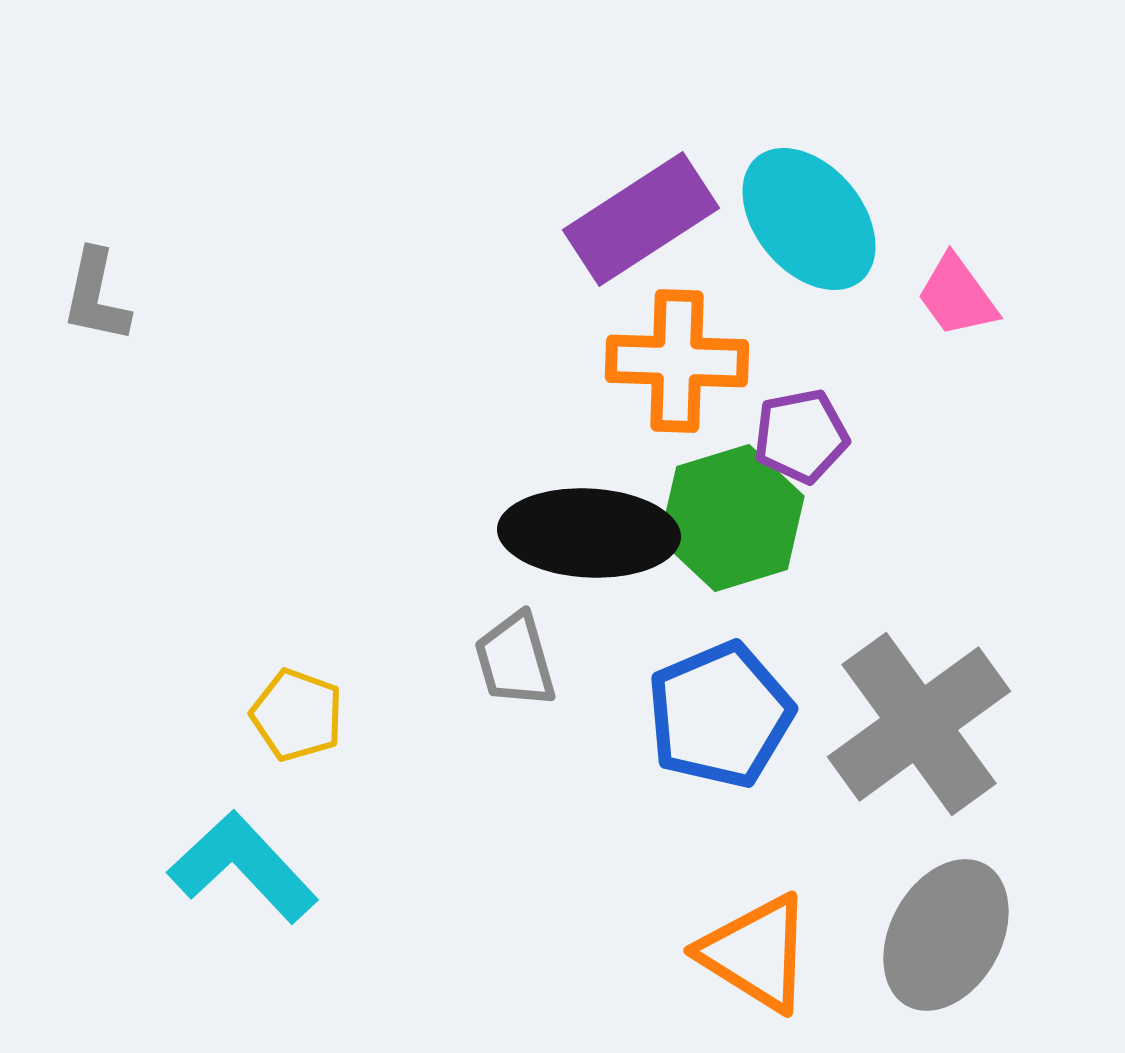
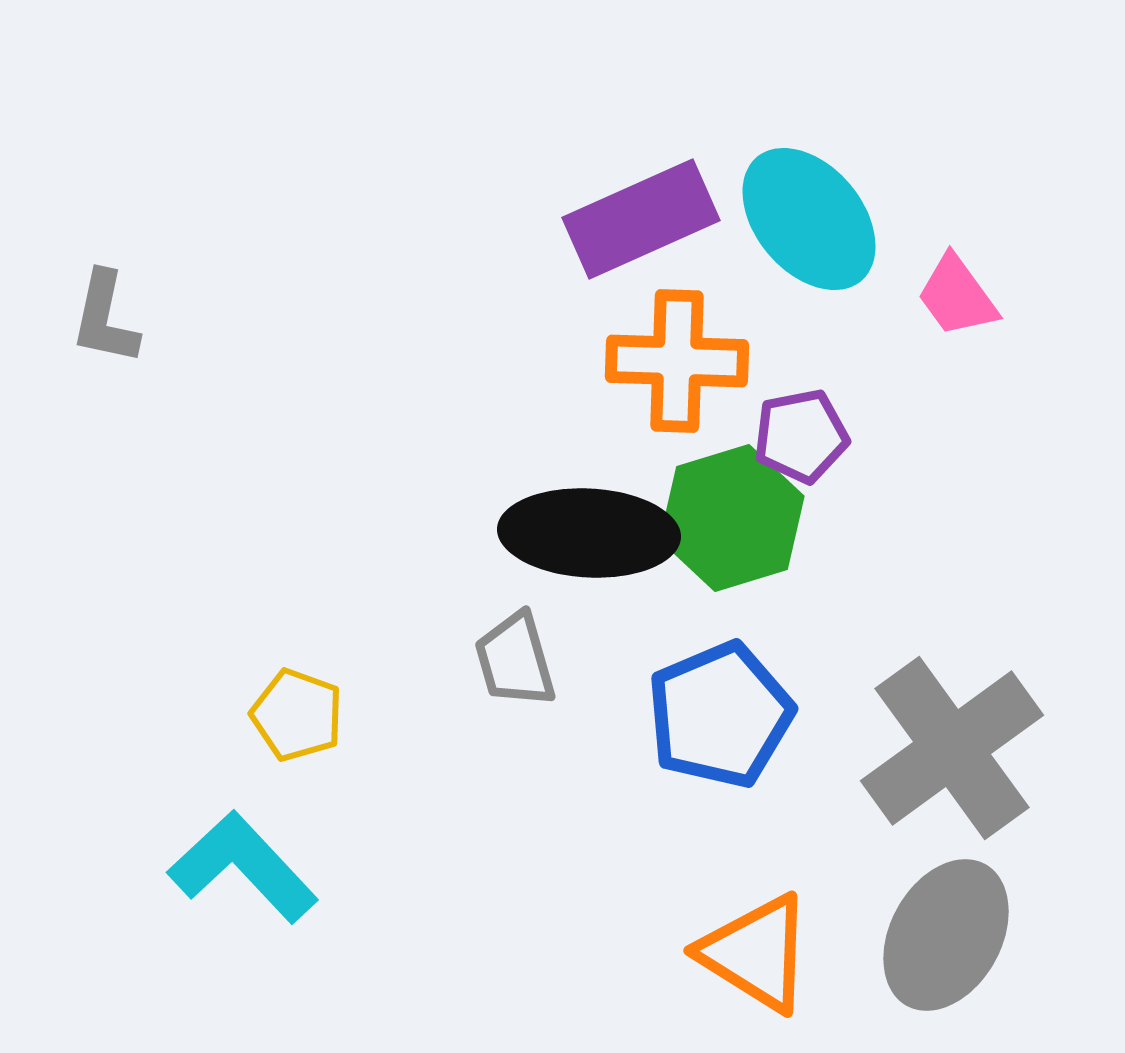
purple rectangle: rotated 9 degrees clockwise
gray L-shape: moved 9 px right, 22 px down
gray cross: moved 33 px right, 24 px down
